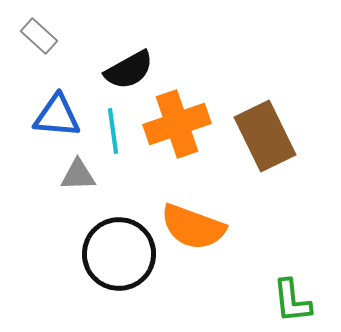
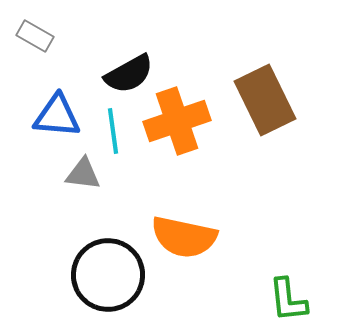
gray rectangle: moved 4 px left; rotated 12 degrees counterclockwise
black semicircle: moved 4 px down
orange cross: moved 3 px up
brown rectangle: moved 36 px up
gray triangle: moved 5 px right, 1 px up; rotated 9 degrees clockwise
orange semicircle: moved 9 px left, 10 px down; rotated 8 degrees counterclockwise
black circle: moved 11 px left, 21 px down
green L-shape: moved 4 px left, 1 px up
